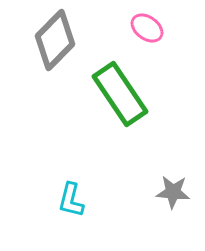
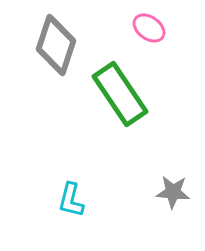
pink ellipse: moved 2 px right
gray diamond: moved 1 px right, 5 px down; rotated 26 degrees counterclockwise
